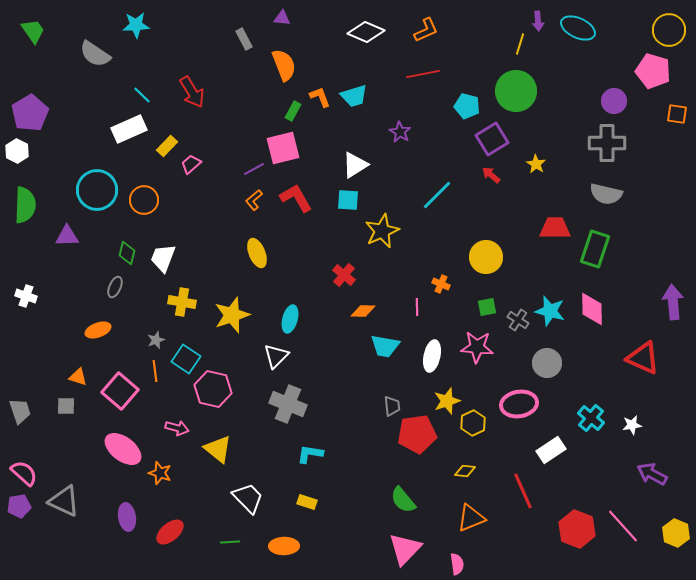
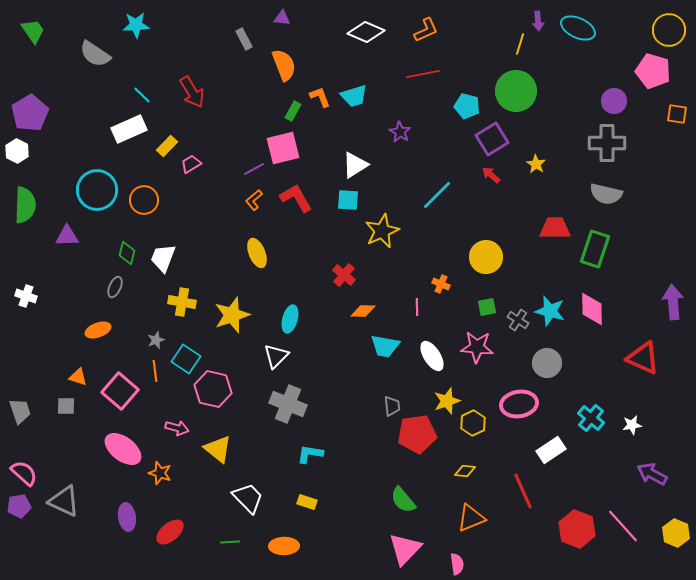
pink trapezoid at (191, 164): rotated 10 degrees clockwise
white ellipse at (432, 356): rotated 44 degrees counterclockwise
